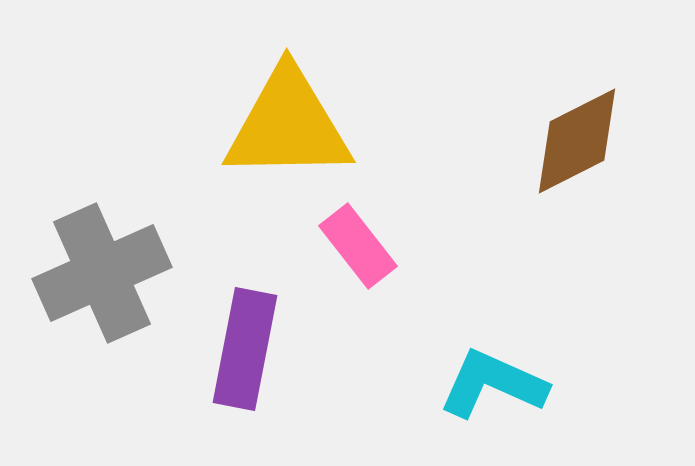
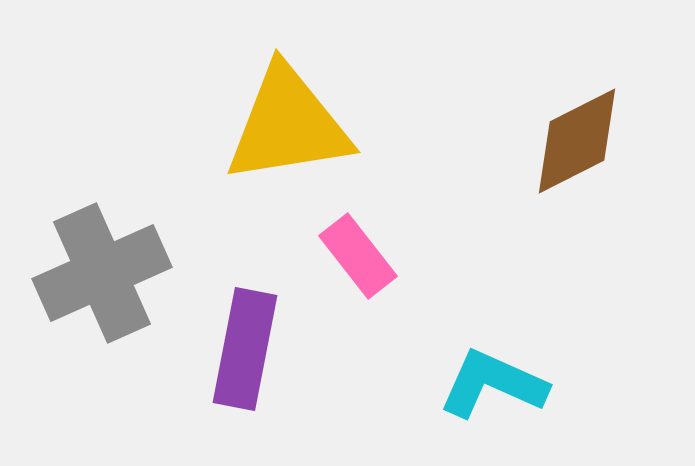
yellow triangle: rotated 8 degrees counterclockwise
pink rectangle: moved 10 px down
